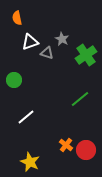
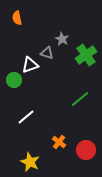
white triangle: moved 23 px down
orange cross: moved 7 px left, 3 px up
